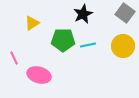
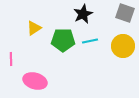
gray square: rotated 18 degrees counterclockwise
yellow triangle: moved 2 px right, 5 px down
cyan line: moved 2 px right, 4 px up
pink line: moved 3 px left, 1 px down; rotated 24 degrees clockwise
pink ellipse: moved 4 px left, 6 px down
